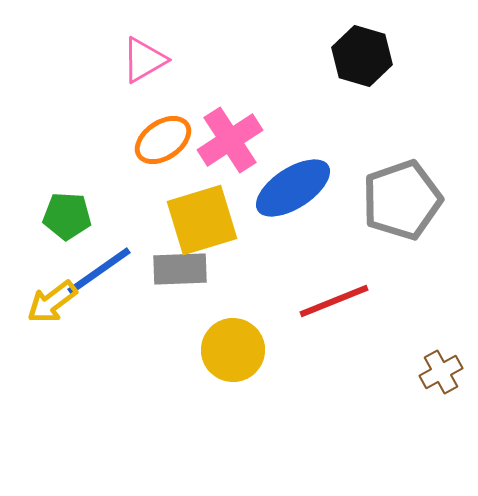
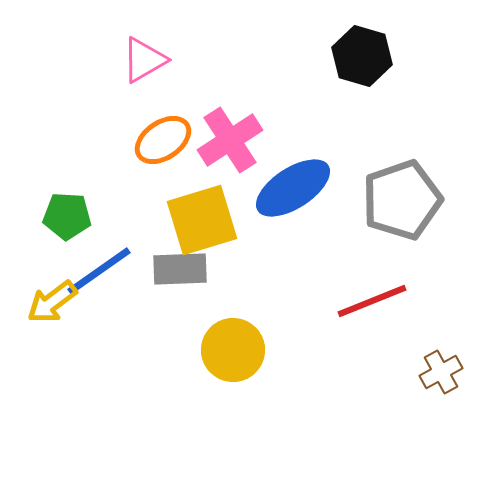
red line: moved 38 px right
